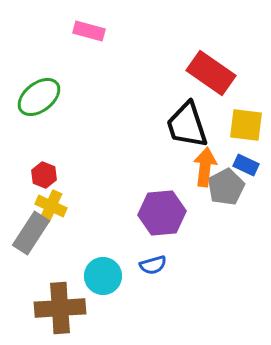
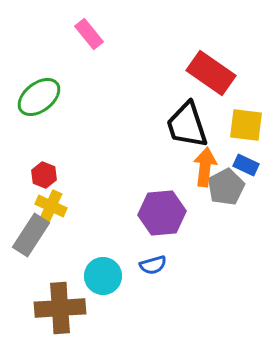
pink rectangle: moved 3 px down; rotated 36 degrees clockwise
gray rectangle: moved 2 px down
